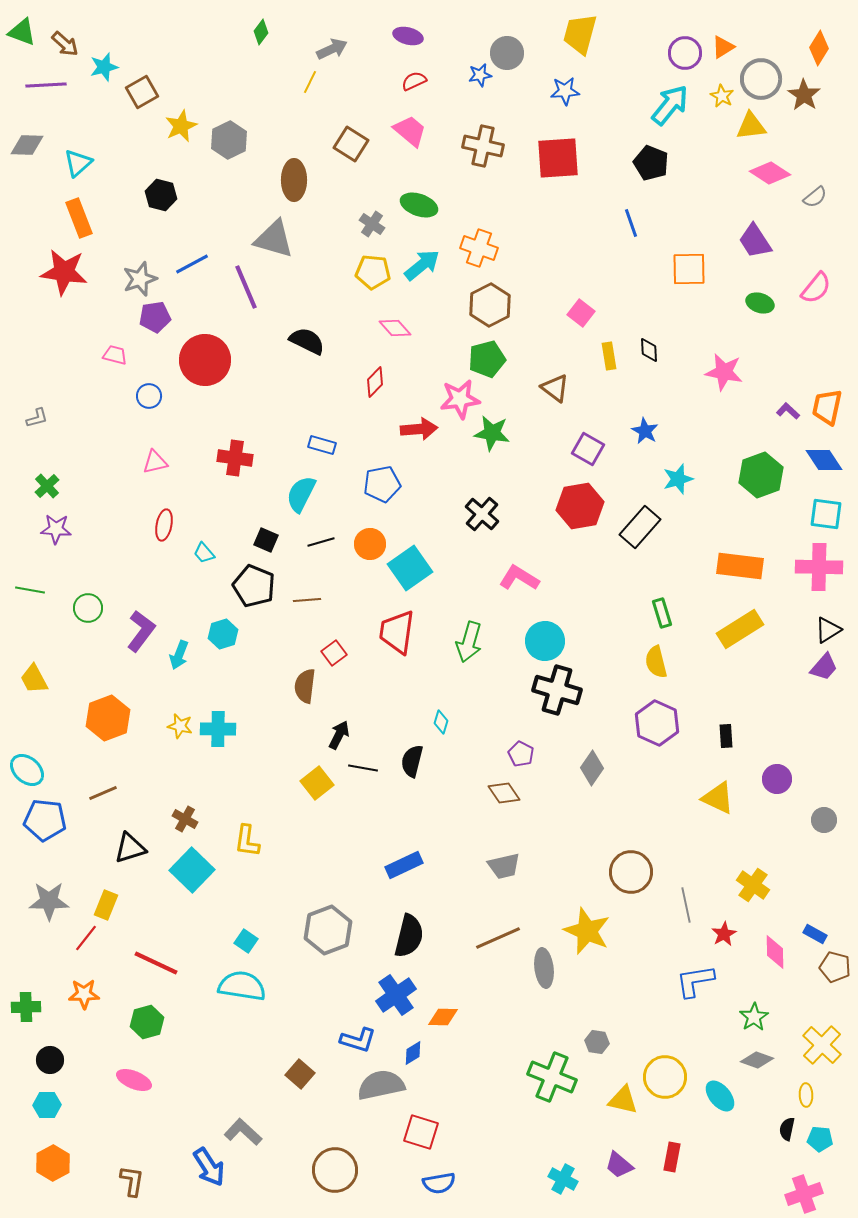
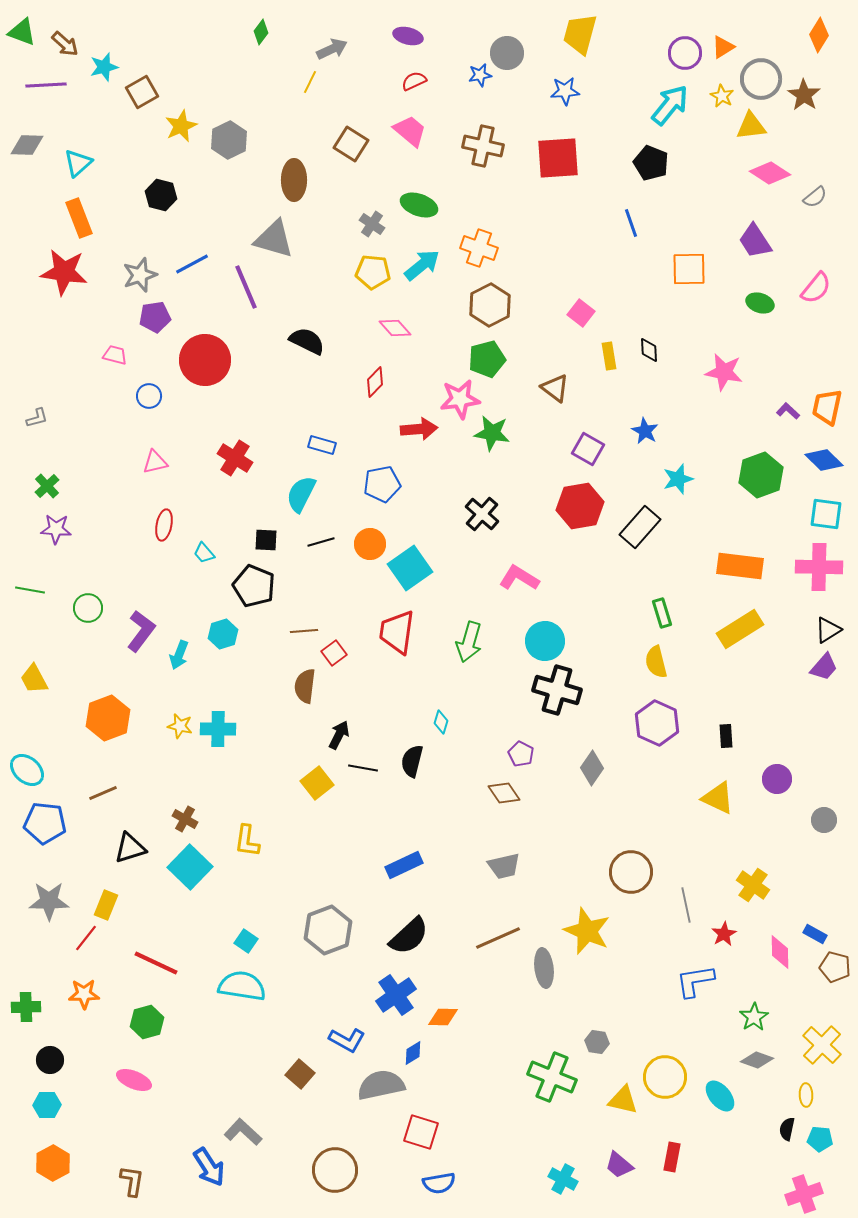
orange diamond at (819, 48): moved 13 px up
gray star at (140, 279): moved 4 px up
red cross at (235, 458): rotated 24 degrees clockwise
blue diamond at (824, 460): rotated 12 degrees counterclockwise
black square at (266, 540): rotated 20 degrees counterclockwise
brown line at (307, 600): moved 3 px left, 31 px down
blue pentagon at (45, 820): moved 3 px down
cyan square at (192, 870): moved 2 px left, 3 px up
black semicircle at (409, 936): rotated 33 degrees clockwise
pink diamond at (775, 952): moved 5 px right
blue L-shape at (358, 1040): moved 11 px left; rotated 12 degrees clockwise
